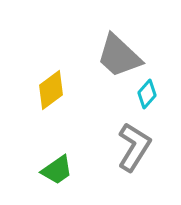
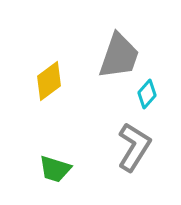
gray trapezoid: rotated 114 degrees counterclockwise
yellow diamond: moved 2 px left, 9 px up
green trapezoid: moved 2 px left, 1 px up; rotated 52 degrees clockwise
